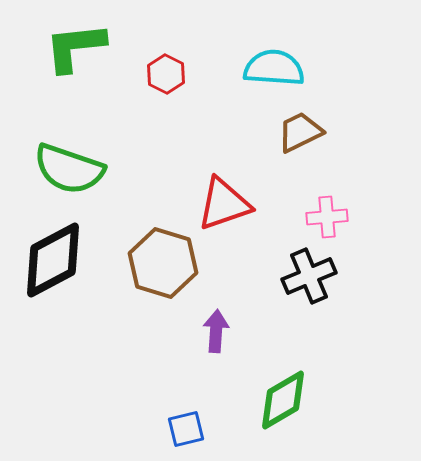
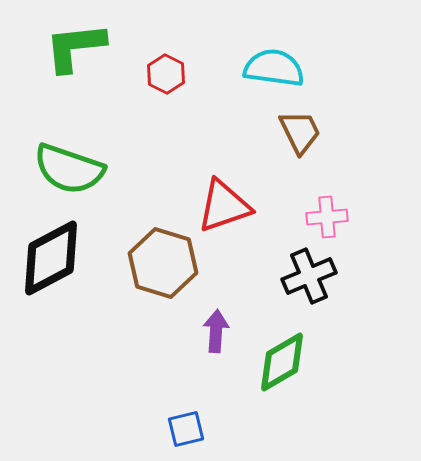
cyan semicircle: rotated 4 degrees clockwise
brown trapezoid: rotated 90 degrees clockwise
red triangle: moved 2 px down
black diamond: moved 2 px left, 2 px up
green diamond: moved 1 px left, 38 px up
